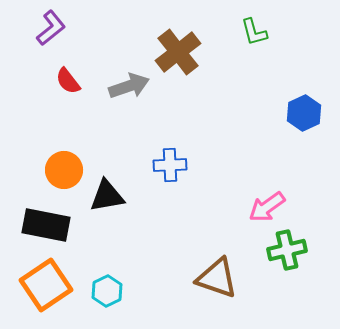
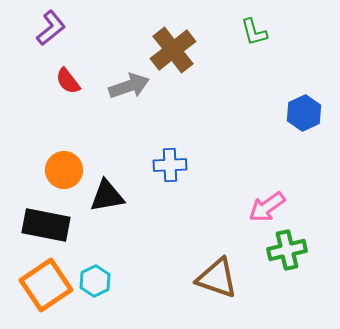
brown cross: moved 5 px left, 2 px up
cyan hexagon: moved 12 px left, 10 px up
